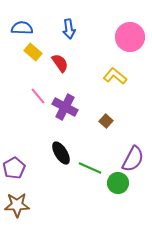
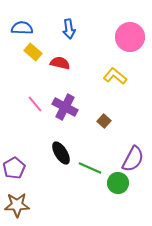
red semicircle: rotated 42 degrees counterclockwise
pink line: moved 3 px left, 8 px down
brown square: moved 2 px left
